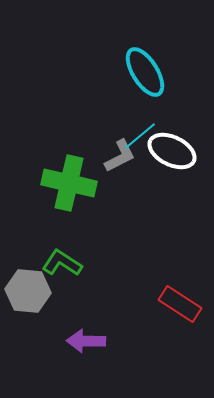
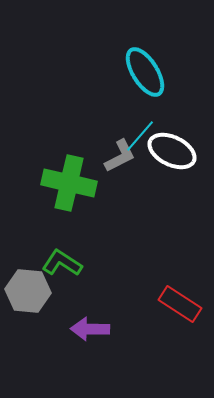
cyan line: rotated 9 degrees counterclockwise
purple arrow: moved 4 px right, 12 px up
